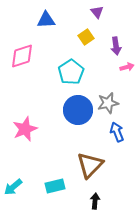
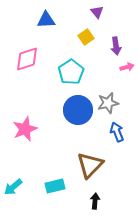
pink diamond: moved 5 px right, 3 px down
